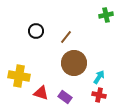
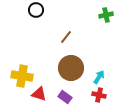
black circle: moved 21 px up
brown circle: moved 3 px left, 5 px down
yellow cross: moved 3 px right
red triangle: moved 2 px left, 1 px down
